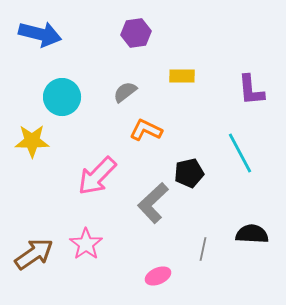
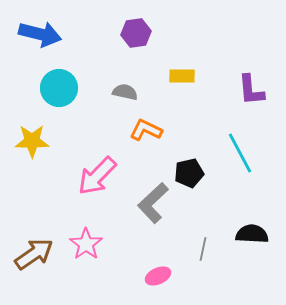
gray semicircle: rotated 50 degrees clockwise
cyan circle: moved 3 px left, 9 px up
